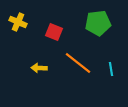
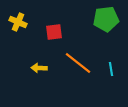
green pentagon: moved 8 px right, 4 px up
red square: rotated 30 degrees counterclockwise
